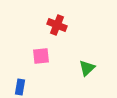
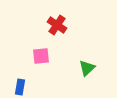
red cross: rotated 12 degrees clockwise
